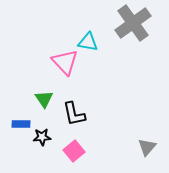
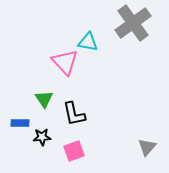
blue rectangle: moved 1 px left, 1 px up
pink square: rotated 20 degrees clockwise
